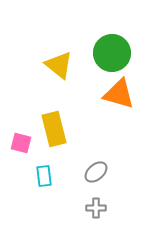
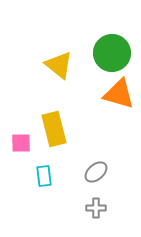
pink square: rotated 15 degrees counterclockwise
